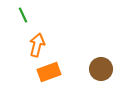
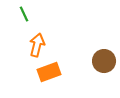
green line: moved 1 px right, 1 px up
brown circle: moved 3 px right, 8 px up
